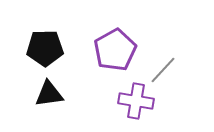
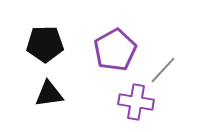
black pentagon: moved 4 px up
purple cross: moved 1 px down
